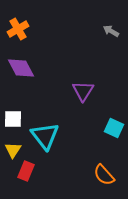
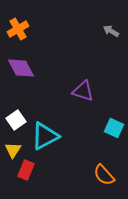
purple triangle: rotated 45 degrees counterclockwise
white square: moved 3 px right, 1 px down; rotated 36 degrees counterclockwise
cyan triangle: rotated 40 degrees clockwise
red rectangle: moved 1 px up
